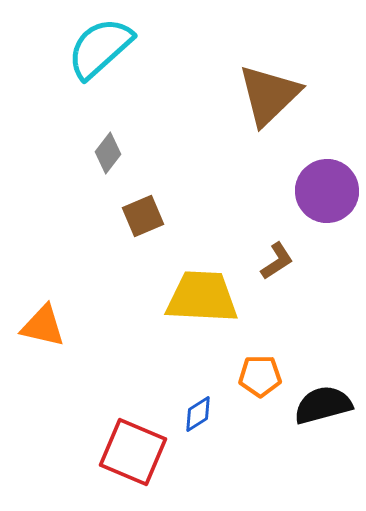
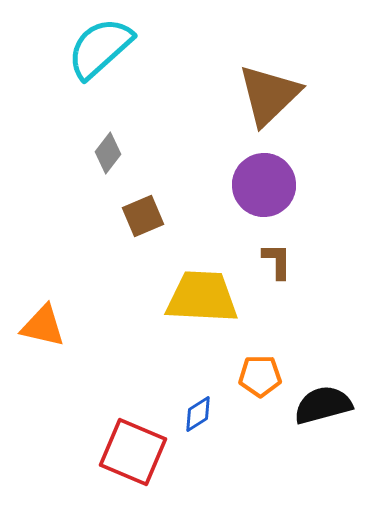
purple circle: moved 63 px left, 6 px up
brown L-shape: rotated 57 degrees counterclockwise
